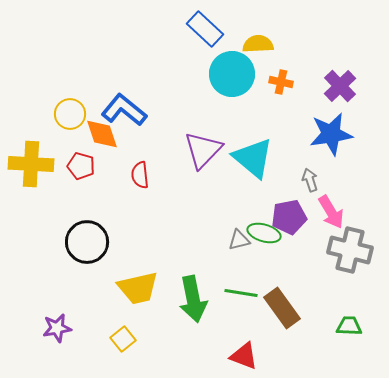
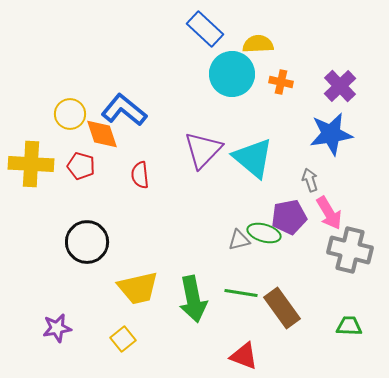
pink arrow: moved 2 px left, 1 px down
